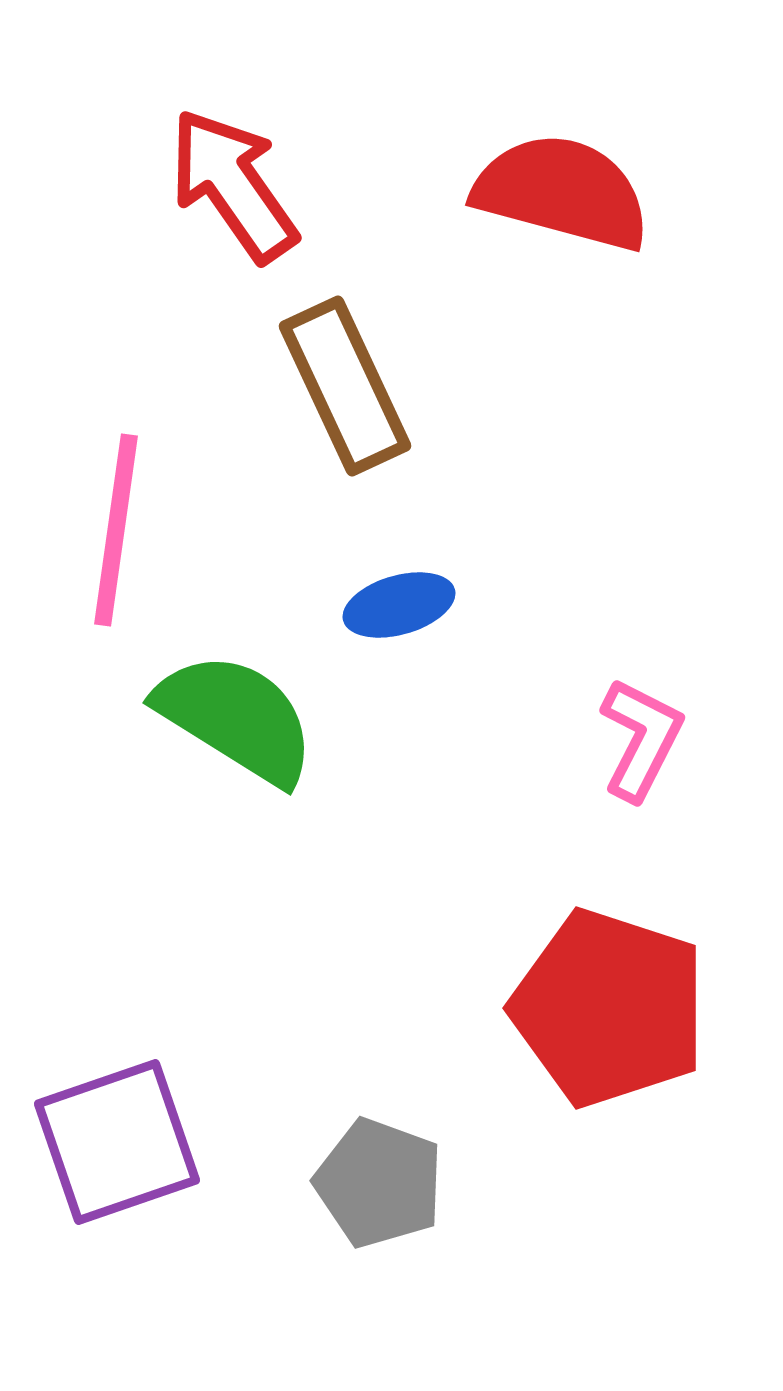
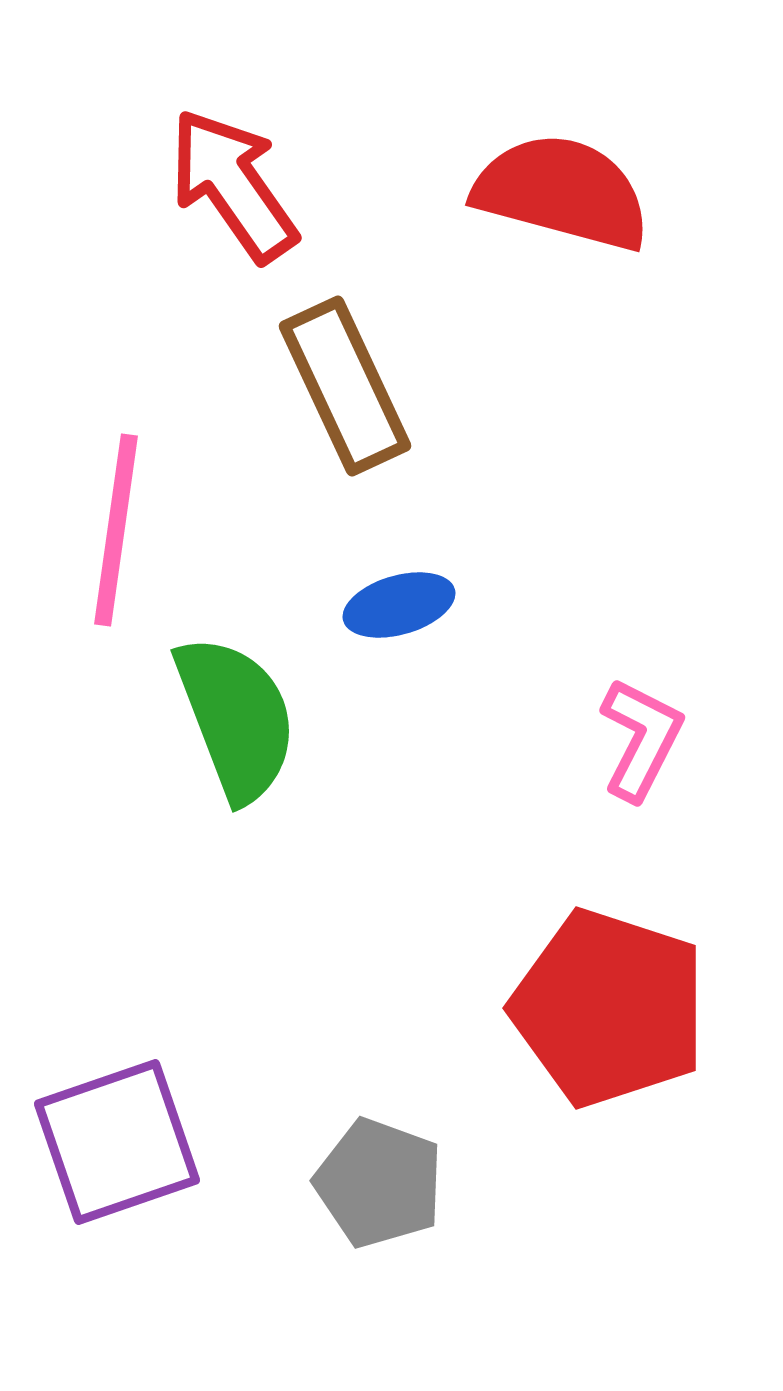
green semicircle: rotated 37 degrees clockwise
